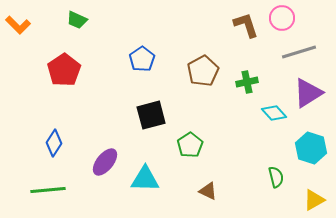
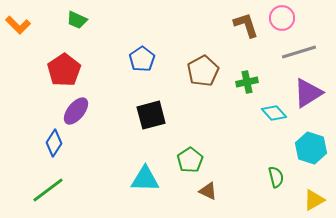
green pentagon: moved 15 px down
purple ellipse: moved 29 px left, 51 px up
green line: rotated 32 degrees counterclockwise
